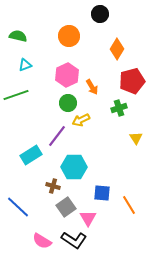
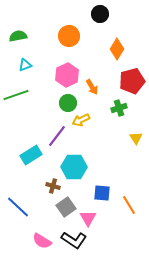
green semicircle: rotated 24 degrees counterclockwise
